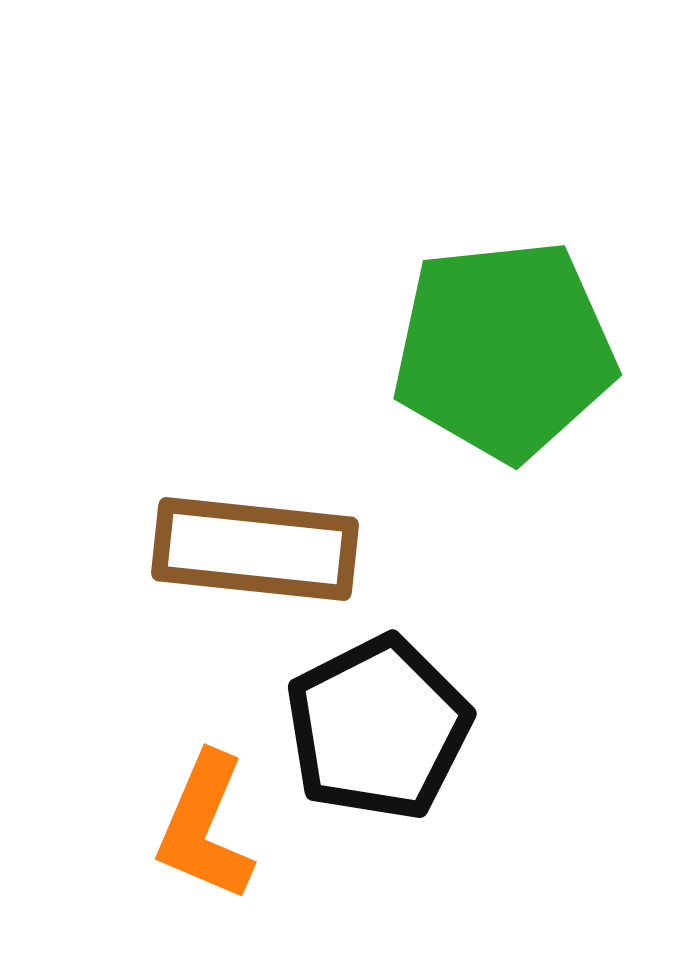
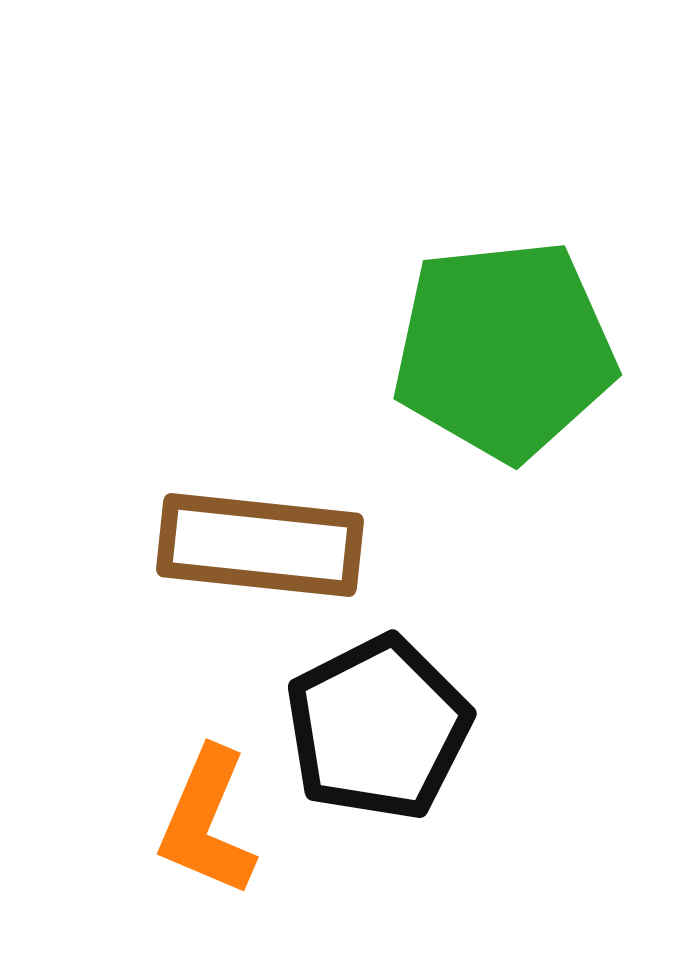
brown rectangle: moved 5 px right, 4 px up
orange L-shape: moved 2 px right, 5 px up
